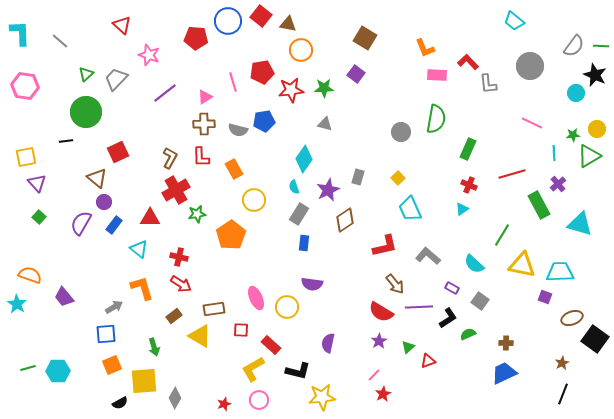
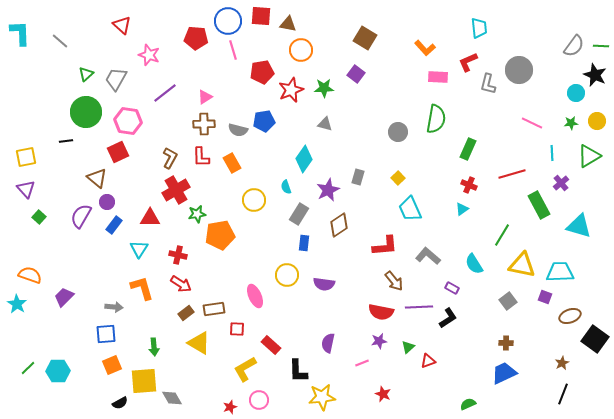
red square at (261, 16): rotated 35 degrees counterclockwise
cyan trapezoid at (514, 21): moved 35 px left, 7 px down; rotated 135 degrees counterclockwise
orange L-shape at (425, 48): rotated 20 degrees counterclockwise
red L-shape at (468, 62): rotated 70 degrees counterclockwise
gray circle at (530, 66): moved 11 px left, 4 px down
pink rectangle at (437, 75): moved 1 px right, 2 px down
gray trapezoid at (116, 79): rotated 15 degrees counterclockwise
pink line at (233, 82): moved 32 px up
gray L-shape at (488, 84): rotated 20 degrees clockwise
pink hexagon at (25, 86): moved 103 px right, 35 px down
red star at (291, 90): rotated 15 degrees counterclockwise
yellow circle at (597, 129): moved 8 px up
gray circle at (401, 132): moved 3 px left
green star at (573, 135): moved 2 px left, 12 px up
cyan line at (554, 153): moved 2 px left
orange rectangle at (234, 169): moved 2 px left, 6 px up
purple triangle at (37, 183): moved 11 px left, 6 px down
purple cross at (558, 184): moved 3 px right, 1 px up
cyan semicircle at (294, 187): moved 8 px left
purple circle at (104, 202): moved 3 px right
brown diamond at (345, 220): moved 6 px left, 5 px down
purple semicircle at (81, 223): moved 7 px up
cyan triangle at (580, 224): moved 1 px left, 2 px down
orange pentagon at (231, 235): moved 11 px left; rotated 24 degrees clockwise
red L-shape at (385, 246): rotated 8 degrees clockwise
cyan triangle at (139, 249): rotated 24 degrees clockwise
red cross at (179, 257): moved 1 px left, 2 px up
cyan semicircle at (474, 264): rotated 15 degrees clockwise
purple semicircle at (312, 284): moved 12 px right
brown arrow at (395, 284): moved 1 px left, 3 px up
purple trapezoid at (64, 297): rotated 85 degrees clockwise
pink ellipse at (256, 298): moved 1 px left, 2 px up
gray square at (480, 301): moved 28 px right; rotated 18 degrees clockwise
gray arrow at (114, 307): rotated 36 degrees clockwise
yellow circle at (287, 307): moved 32 px up
red semicircle at (381, 312): rotated 20 degrees counterclockwise
brown rectangle at (174, 316): moved 12 px right, 3 px up
brown ellipse at (572, 318): moved 2 px left, 2 px up
red square at (241, 330): moved 4 px left, 1 px up
green semicircle at (468, 334): moved 70 px down
yellow triangle at (200, 336): moved 1 px left, 7 px down
purple star at (379, 341): rotated 21 degrees clockwise
green arrow at (154, 347): rotated 12 degrees clockwise
green line at (28, 368): rotated 28 degrees counterclockwise
yellow L-shape at (253, 369): moved 8 px left
black L-shape at (298, 371): rotated 75 degrees clockwise
pink line at (374, 375): moved 12 px left, 12 px up; rotated 24 degrees clockwise
red star at (383, 394): rotated 21 degrees counterclockwise
gray diamond at (175, 398): moved 3 px left; rotated 60 degrees counterclockwise
red star at (224, 404): moved 6 px right, 3 px down
